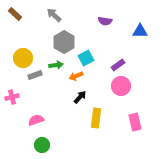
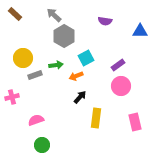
gray hexagon: moved 6 px up
